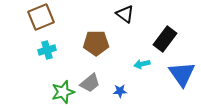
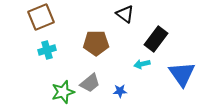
black rectangle: moved 9 px left
